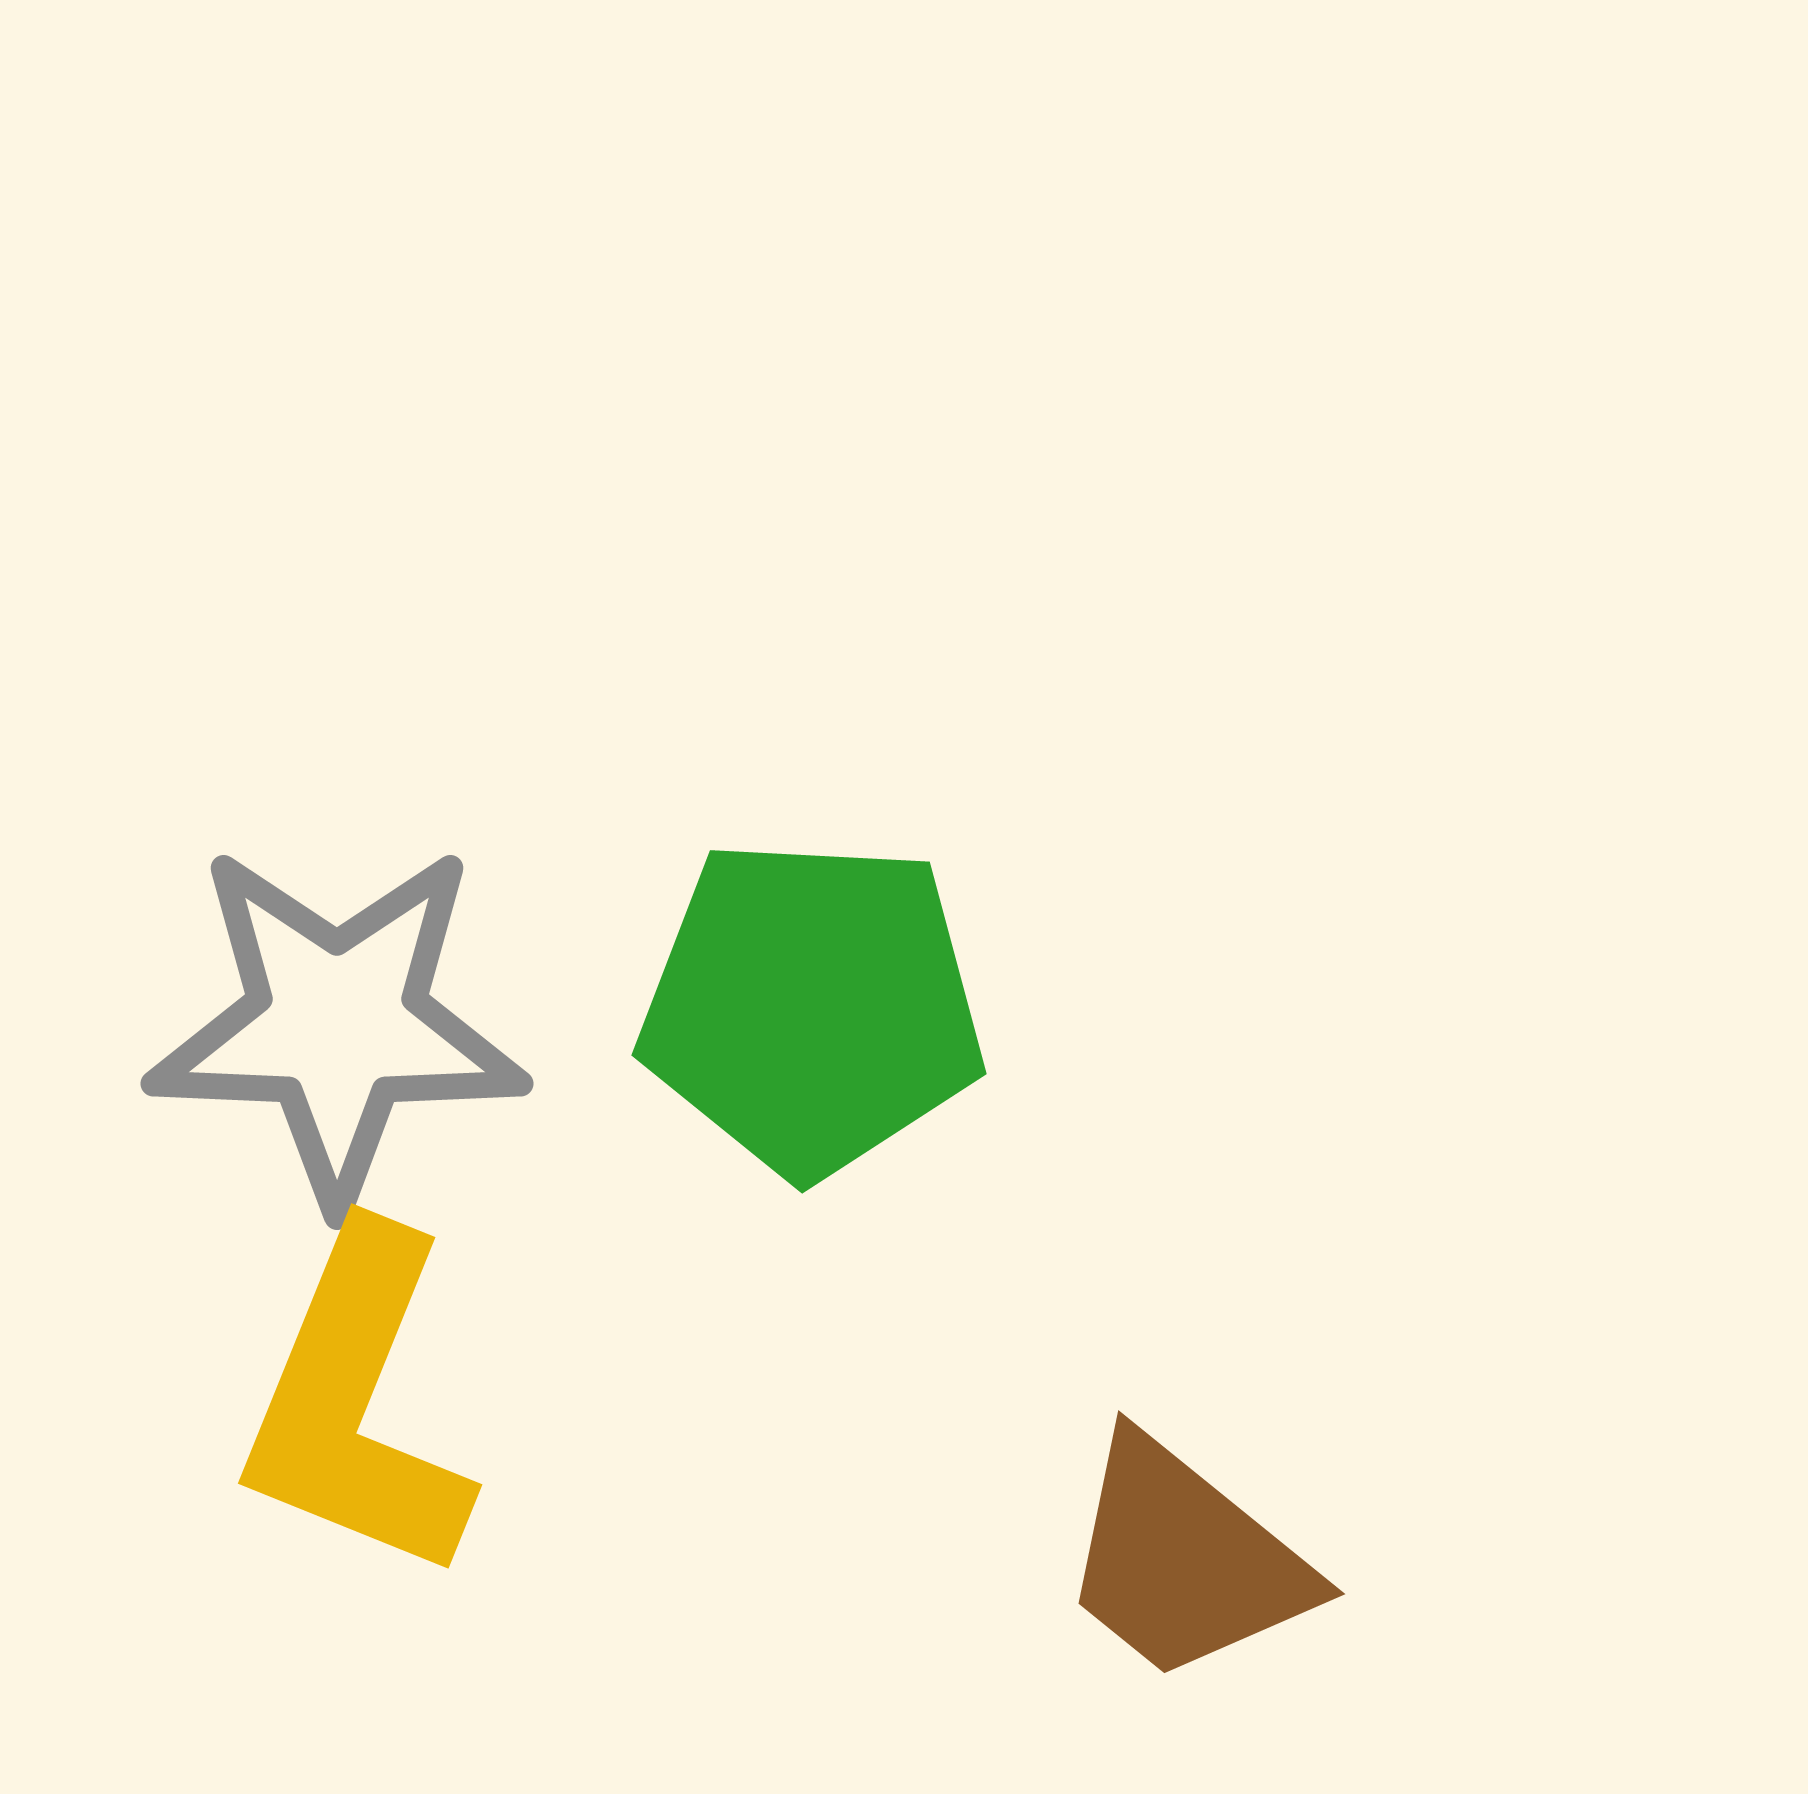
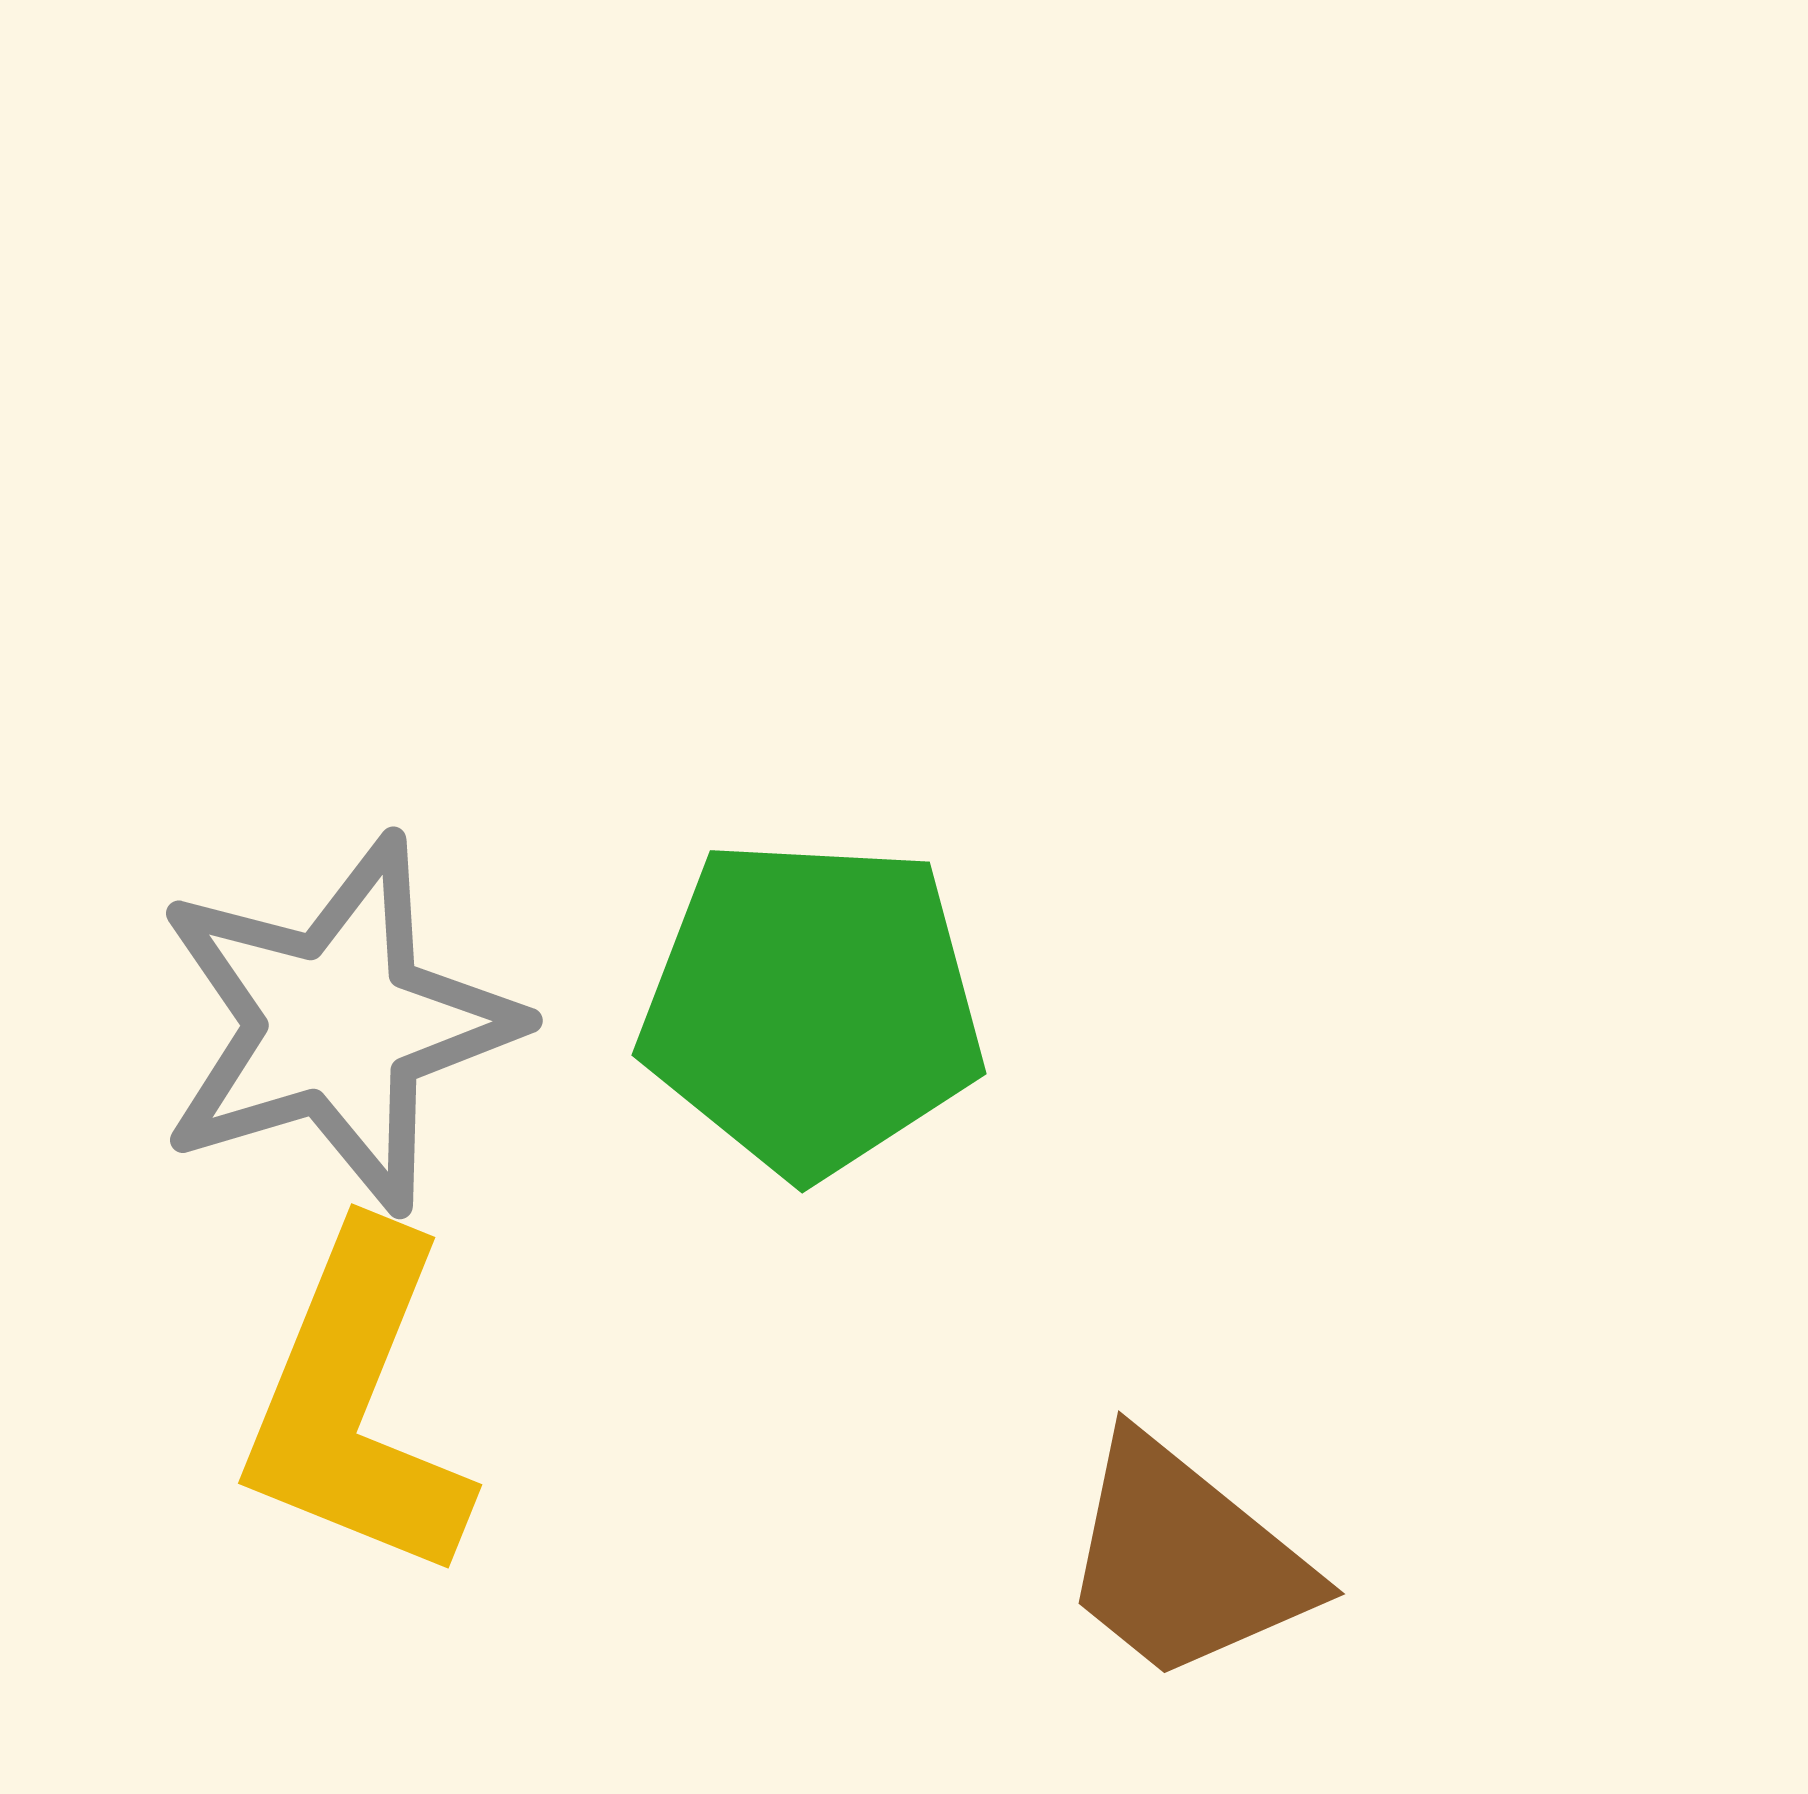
gray star: rotated 19 degrees counterclockwise
